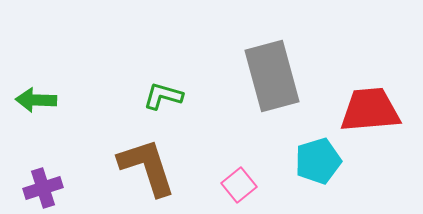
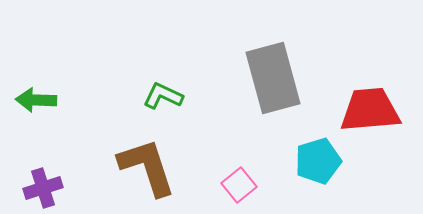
gray rectangle: moved 1 px right, 2 px down
green L-shape: rotated 9 degrees clockwise
